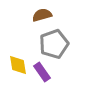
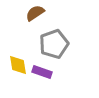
brown semicircle: moved 7 px left, 2 px up; rotated 18 degrees counterclockwise
purple rectangle: rotated 36 degrees counterclockwise
